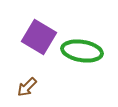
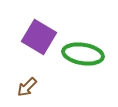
green ellipse: moved 1 px right, 3 px down
